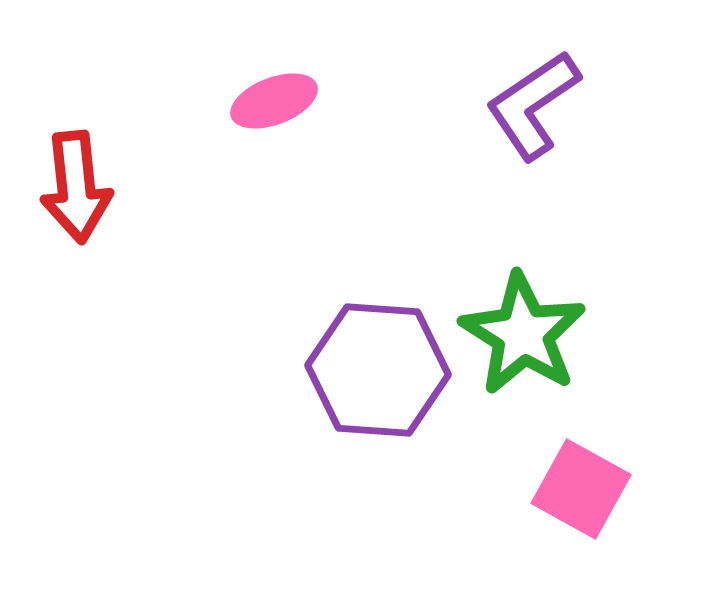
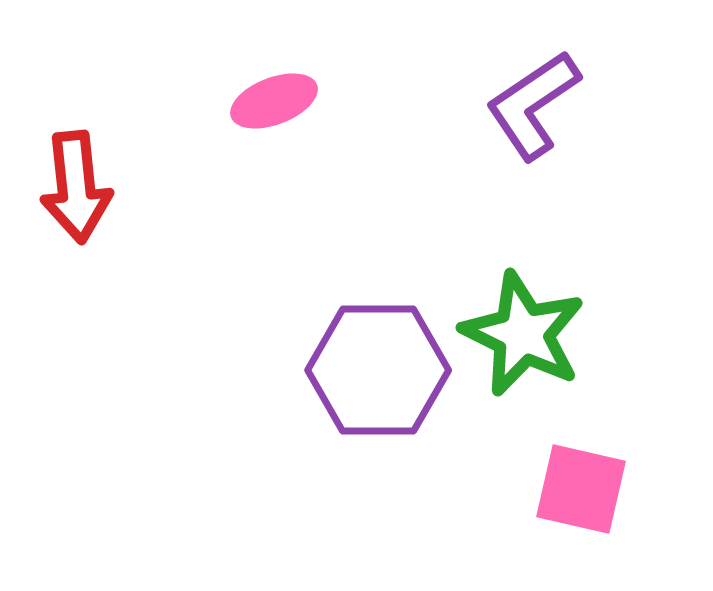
green star: rotated 6 degrees counterclockwise
purple hexagon: rotated 4 degrees counterclockwise
pink square: rotated 16 degrees counterclockwise
